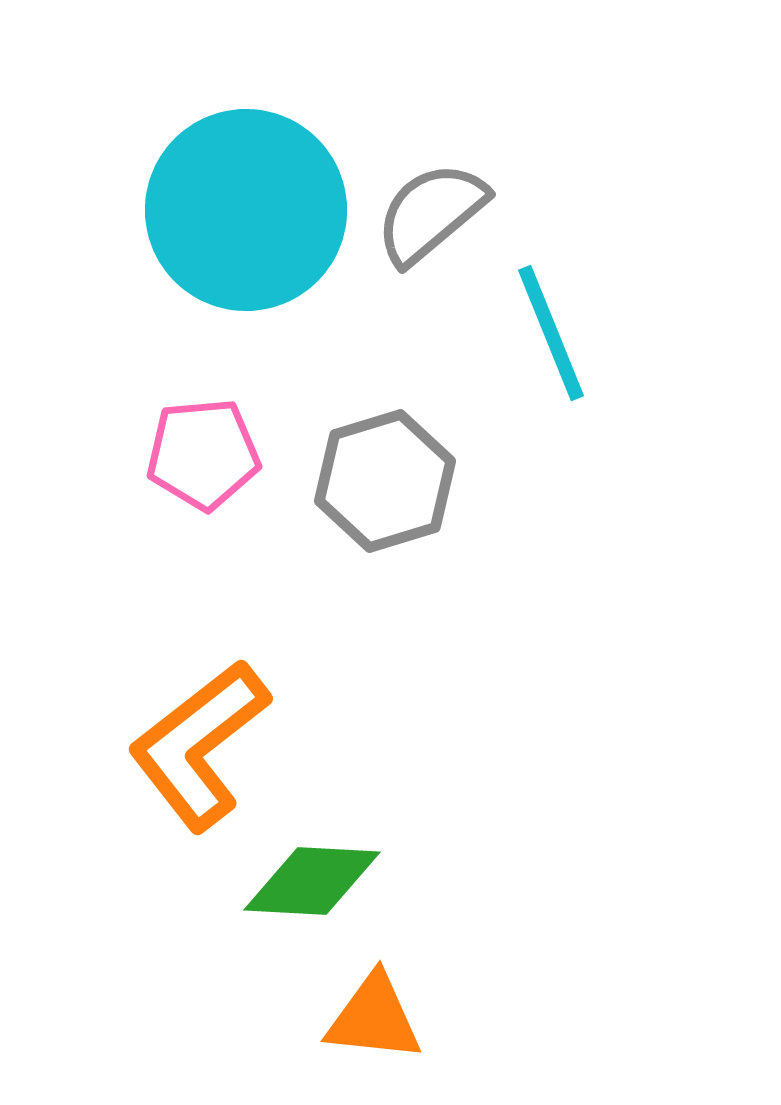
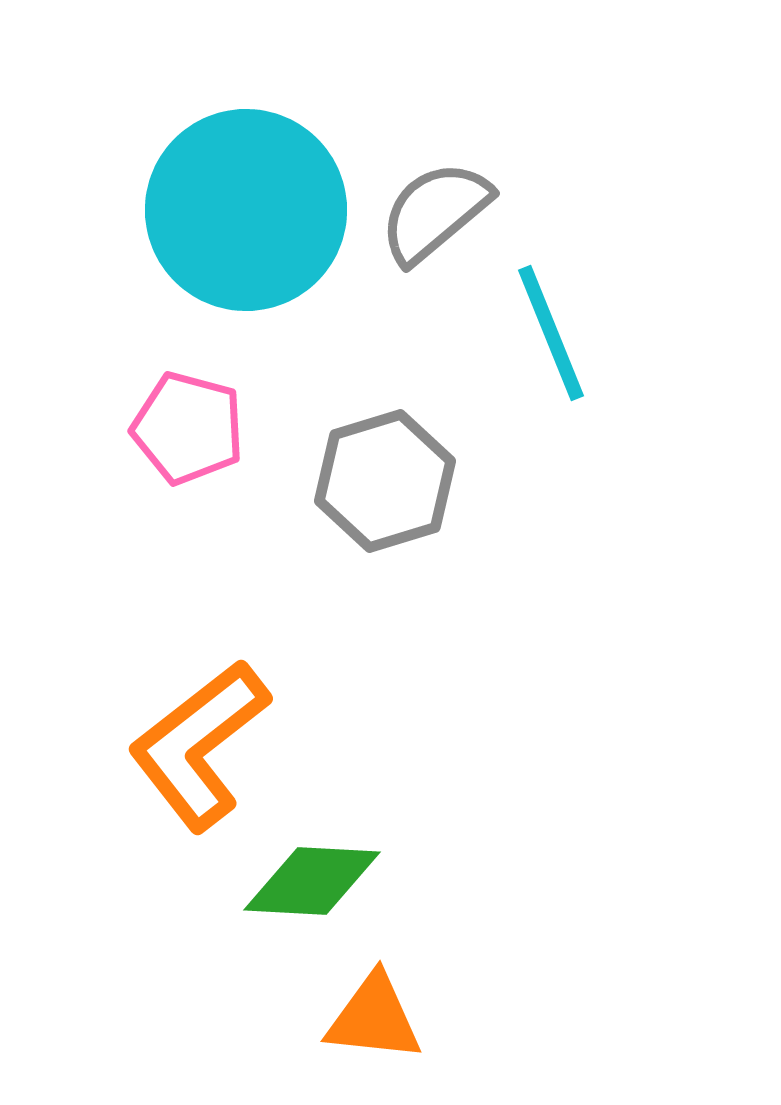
gray semicircle: moved 4 px right, 1 px up
pink pentagon: moved 15 px left, 26 px up; rotated 20 degrees clockwise
